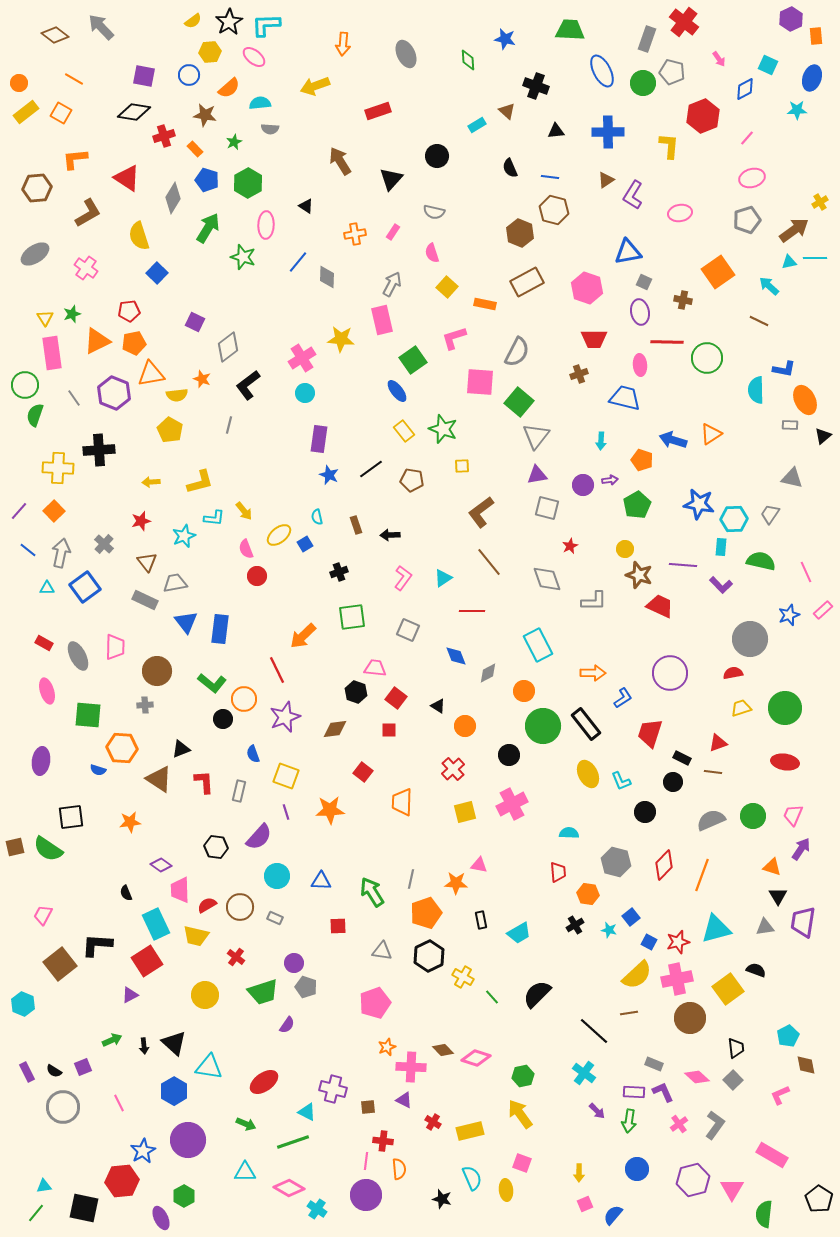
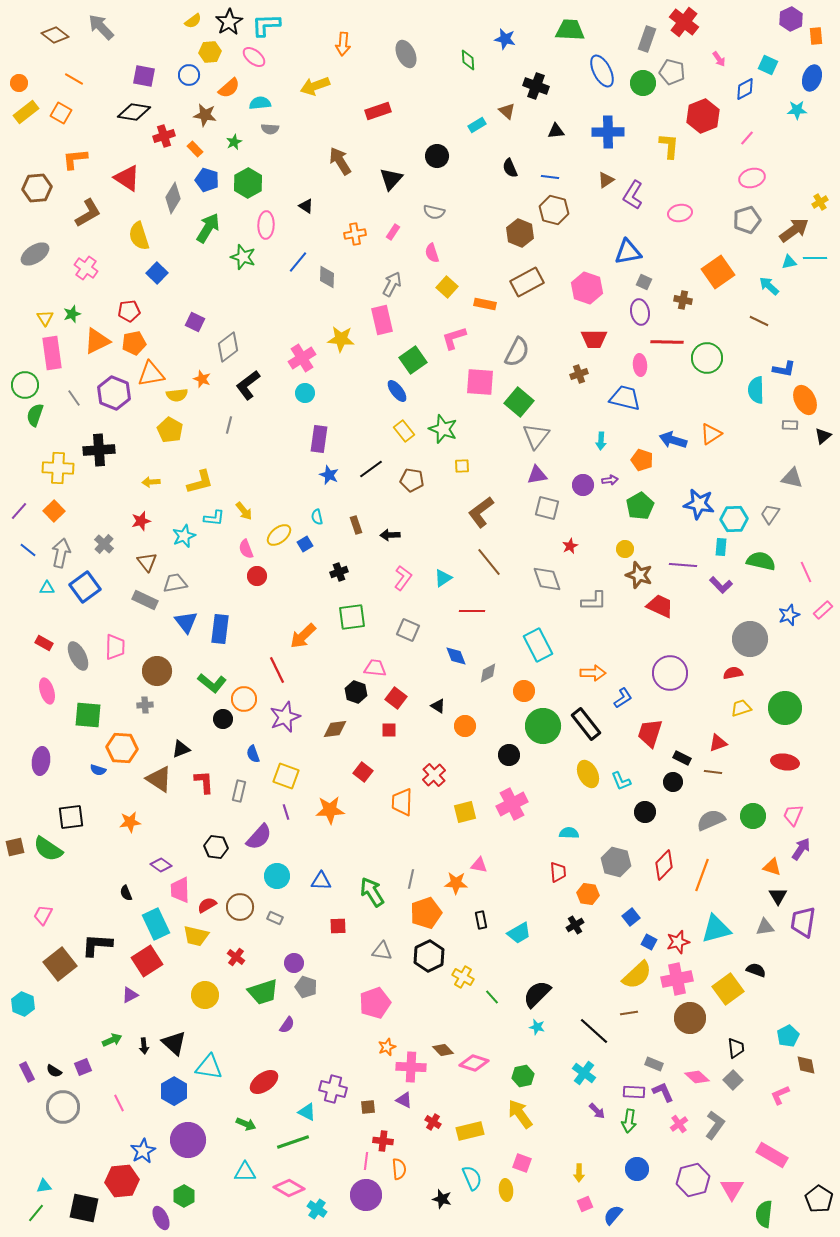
green pentagon at (637, 505): moved 3 px right, 1 px down
red cross at (453, 769): moved 19 px left, 6 px down
cyan star at (609, 930): moved 72 px left, 97 px down
pink diamond at (476, 1058): moved 2 px left, 5 px down
